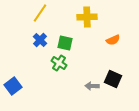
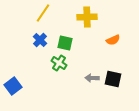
yellow line: moved 3 px right
black square: rotated 12 degrees counterclockwise
gray arrow: moved 8 px up
